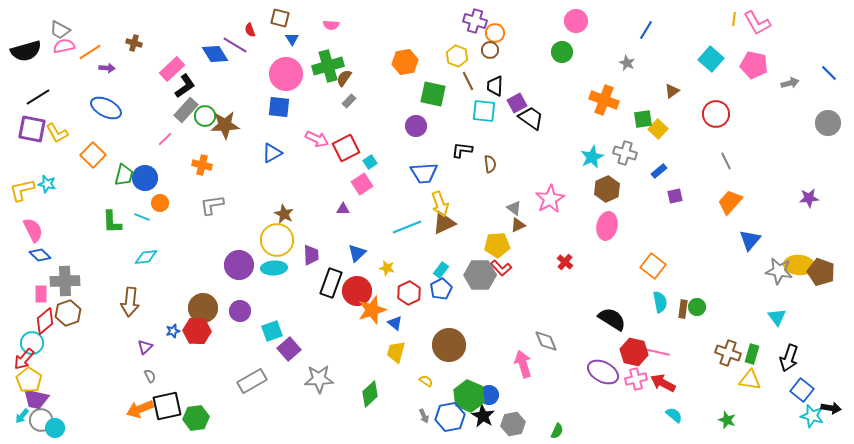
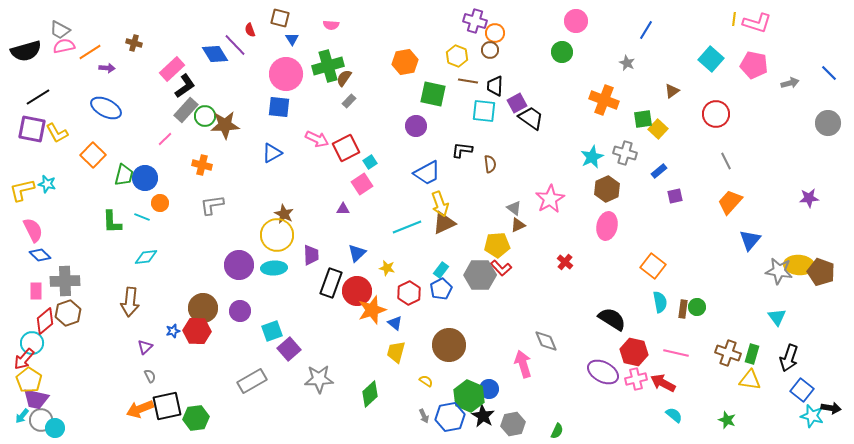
pink L-shape at (757, 23): rotated 44 degrees counterclockwise
purple line at (235, 45): rotated 15 degrees clockwise
brown line at (468, 81): rotated 54 degrees counterclockwise
blue trapezoid at (424, 173): moved 3 px right; rotated 24 degrees counterclockwise
yellow circle at (277, 240): moved 5 px up
pink rectangle at (41, 294): moved 5 px left, 3 px up
pink line at (657, 352): moved 19 px right, 1 px down
blue circle at (489, 395): moved 6 px up
